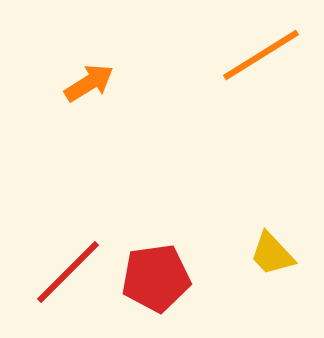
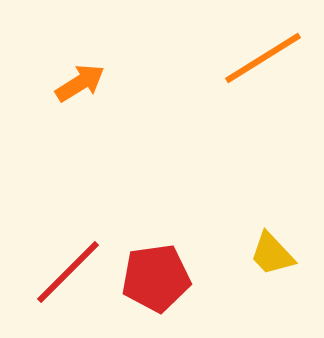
orange line: moved 2 px right, 3 px down
orange arrow: moved 9 px left
